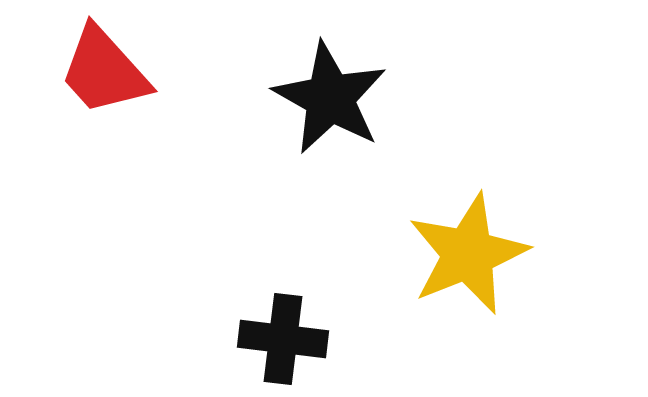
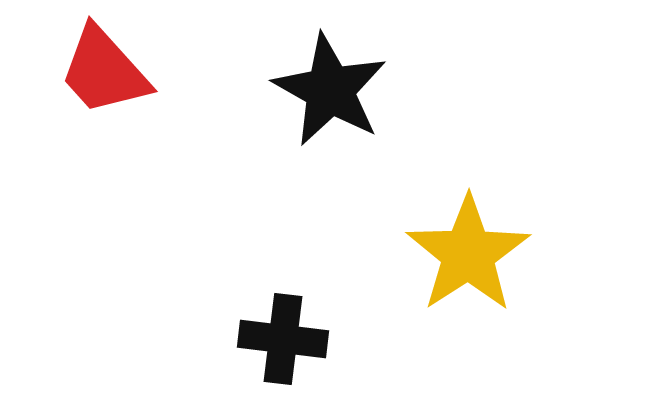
black star: moved 8 px up
yellow star: rotated 11 degrees counterclockwise
